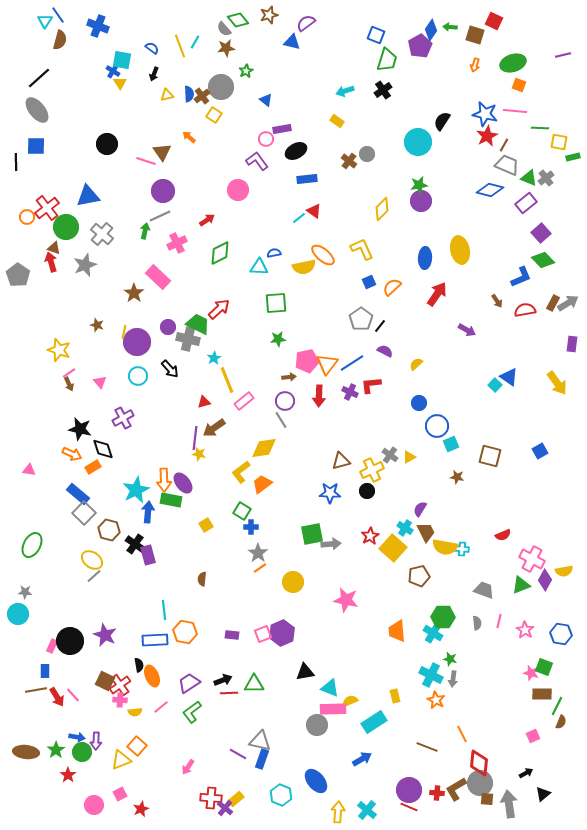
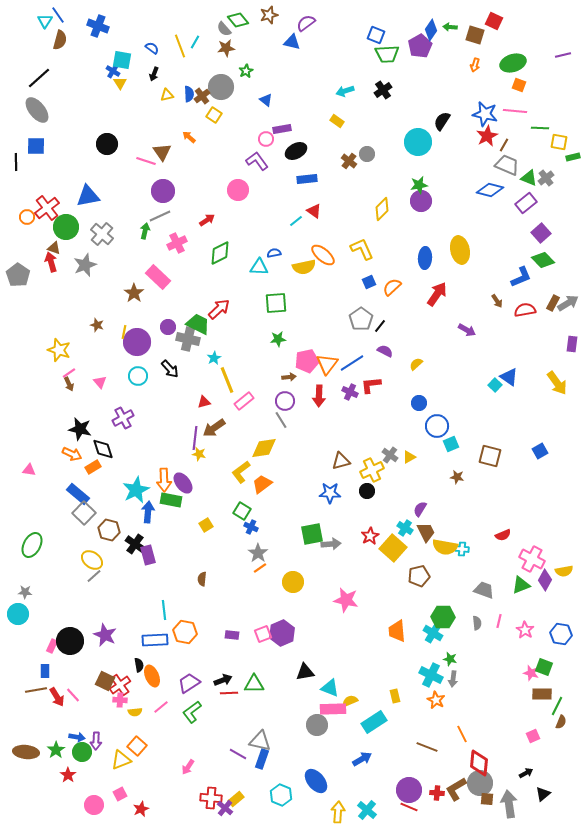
green trapezoid at (387, 60): moved 6 px up; rotated 70 degrees clockwise
cyan line at (299, 218): moved 3 px left, 3 px down
blue cross at (251, 527): rotated 24 degrees clockwise
